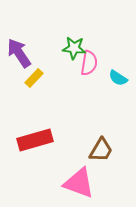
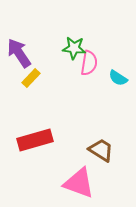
yellow rectangle: moved 3 px left
brown trapezoid: rotated 88 degrees counterclockwise
